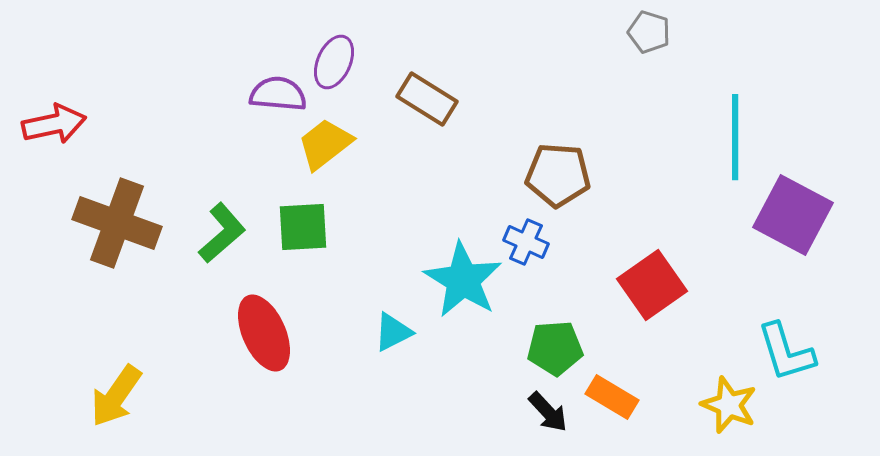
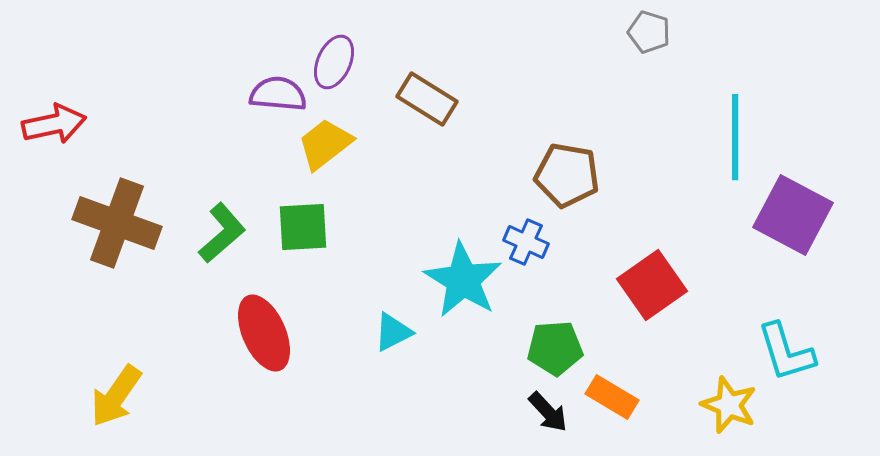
brown pentagon: moved 9 px right; rotated 6 degrees clockwise
